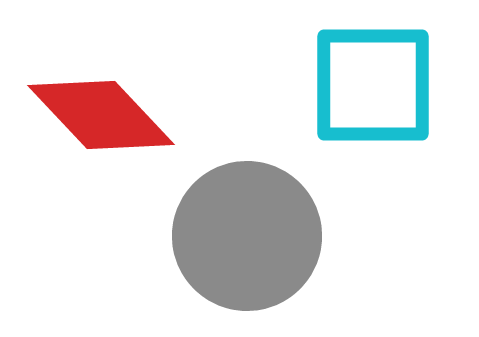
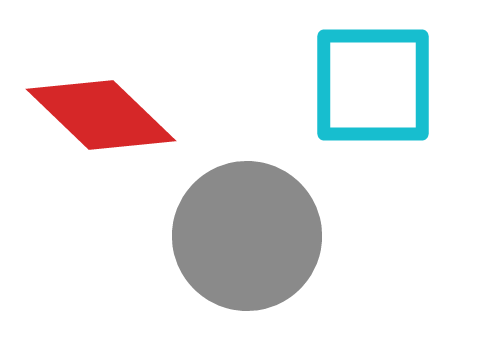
red diamond: rotated 3 degrees counterclockwise
